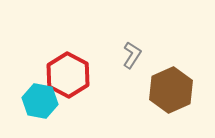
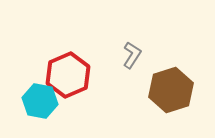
red hexagon: rotated 9 degrees clockwise
brown hexagon: rotated 6 degrees clockwise
